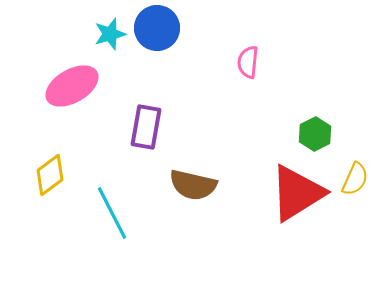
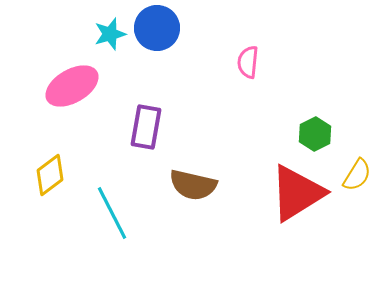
yellow semicircle: moved 2 px right, 4 px up; rotated 8 degrees clockwise
